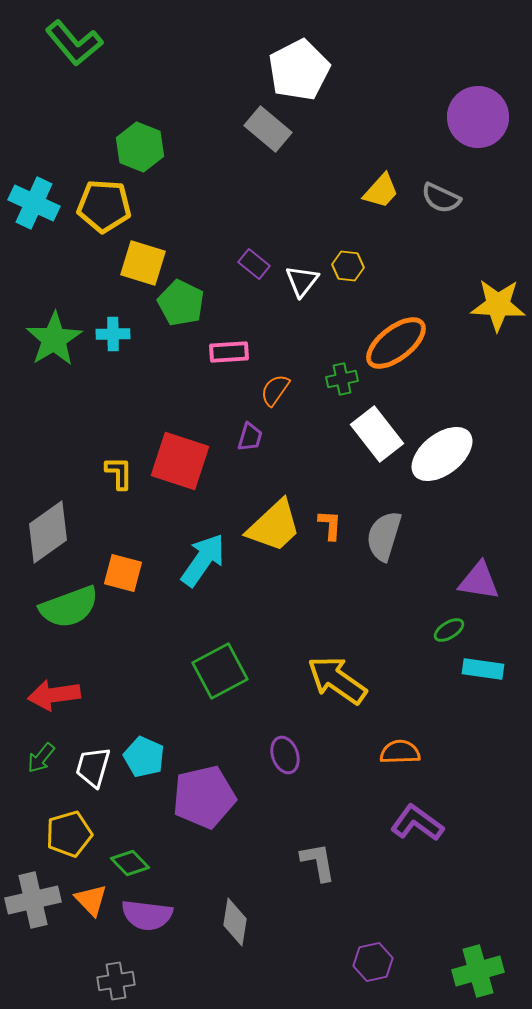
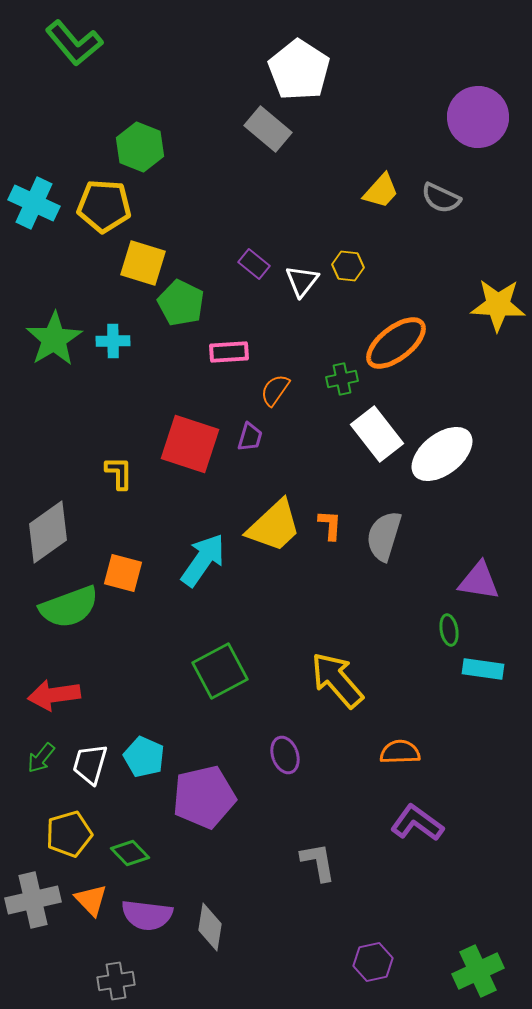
white pentagon at (299, 70): rotated 12 degrees counterclockwise
cyan cross at (113, 334): moved 7 px down
red square at (180, 461): moved 10 px right, 17 px up
green ellipse at (449, 630): rotated 68 degrees counterclockwise
yellow arrow at (337, 680): rotated 14 degrees clockwise
white trapezoid at (93, 767): moved 3 px left, 3 px up
green diamond at (130, 863): moved 10 px up
gray diamond at (235, 922): moved 25 px left, 5 px down
green cross at (478, 971): rotated 9 degrees counterclockwise
